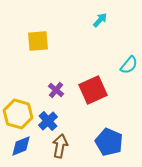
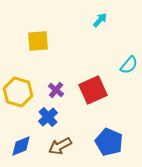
yellow hexagon: moved 22 px up
blue cross: moved 4 px up
brown arrow: rotated 130 degrees counterclockwise
